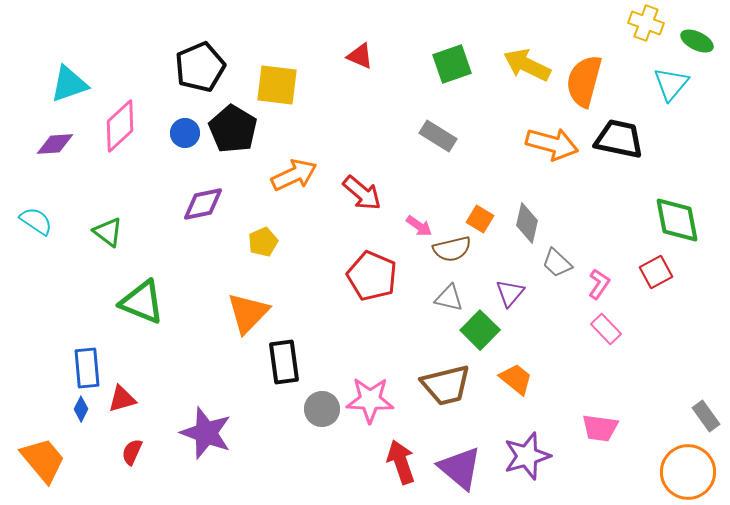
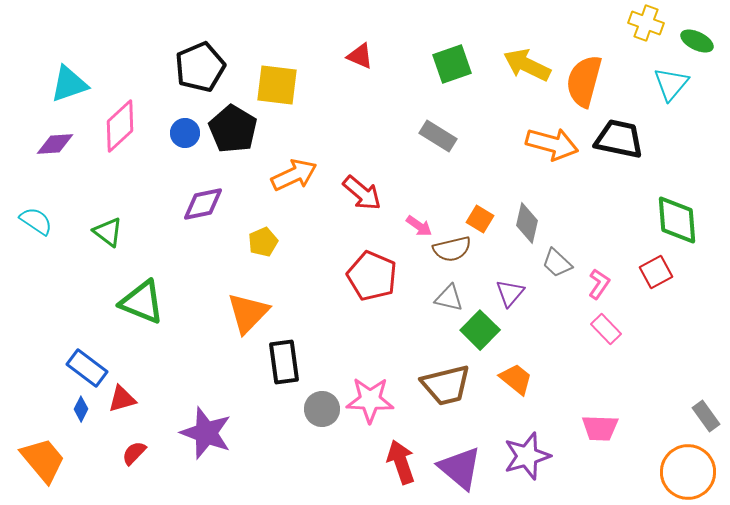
green diamond at (677, 220): rotated 6 degrees clockwise
blue rectangle at (87, 368): rotated 48 degrees counterclockwise
pink trapezoid at (600, 428): rotated 6 degrees counterclockwise
red semicircle at (132, 452): moved 2 px right, 1 px down; rotated 20 degrees clockwise
